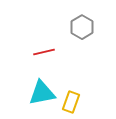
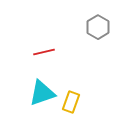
gray hexagon: moved 16 px right
cyan triangle: rotated 8 degrees counterclockwise
